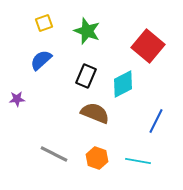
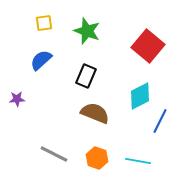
yellow square: rotated 12 degrees clockwise
cyan diamond: moved 17 px right, 12 px down
blue line: moved 4 px right
